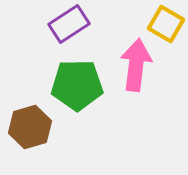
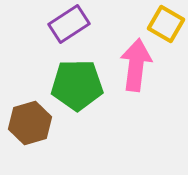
brown hexagon: moved 4 px up
